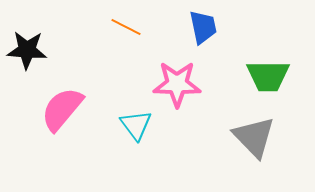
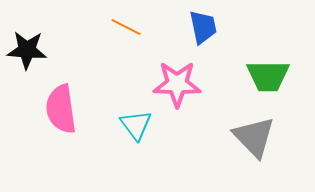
pink semicircle: moved 1 px left; rotated 48 degrees counterclockwise
